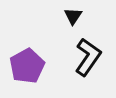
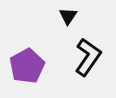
black triangle: moved 5 px left
